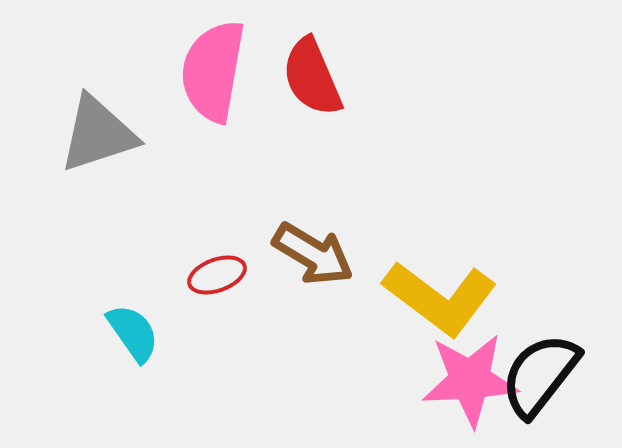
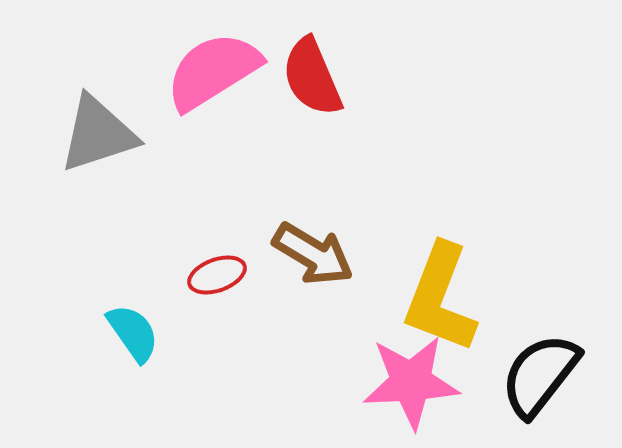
pink semicircle: rotated 48 degrees clockwise
yellow L-shape: rotated 74 degrees clockwise
pink star: moved 59 px left, 2 px down
